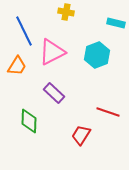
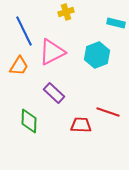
yellow cross: rotated 28 degrees counterclockwise
orange trapezoid: moved 2 px right
red trapezoid: moved 10 px up; rotated 60 degrees clockwise
